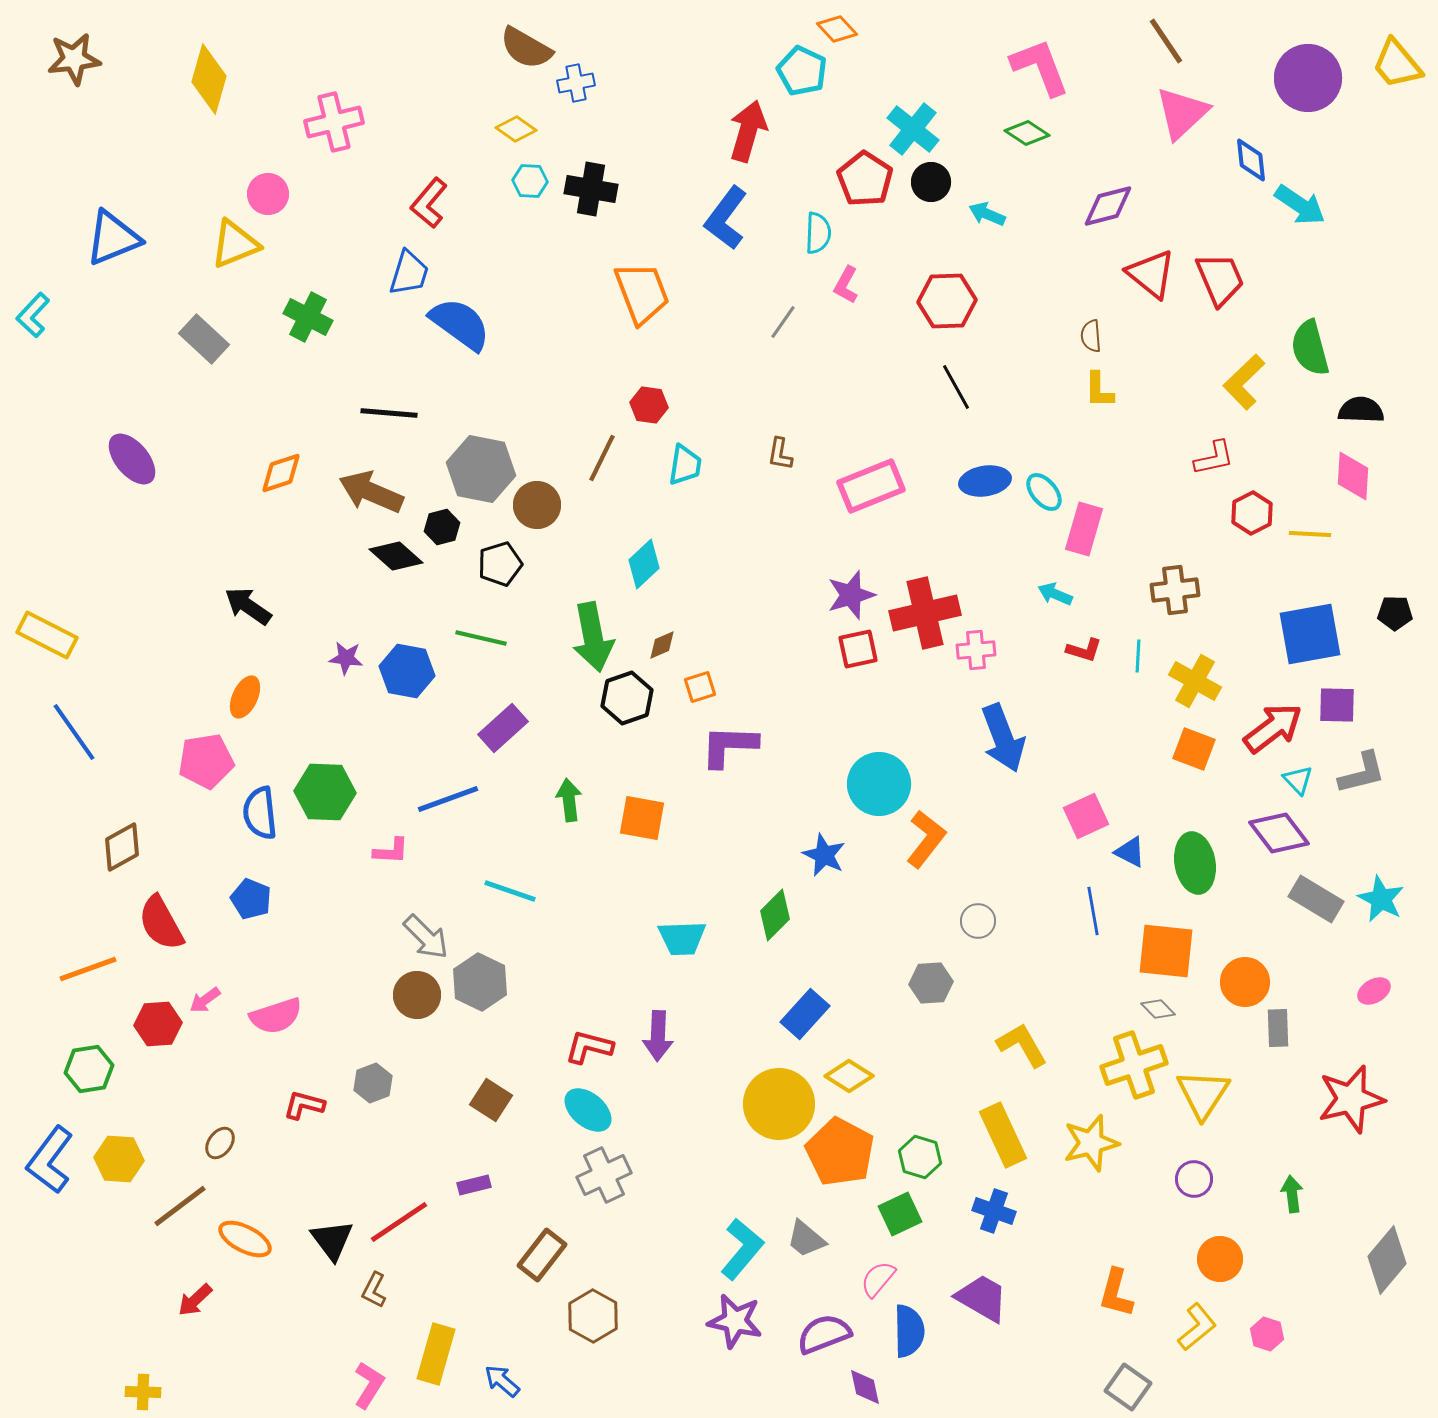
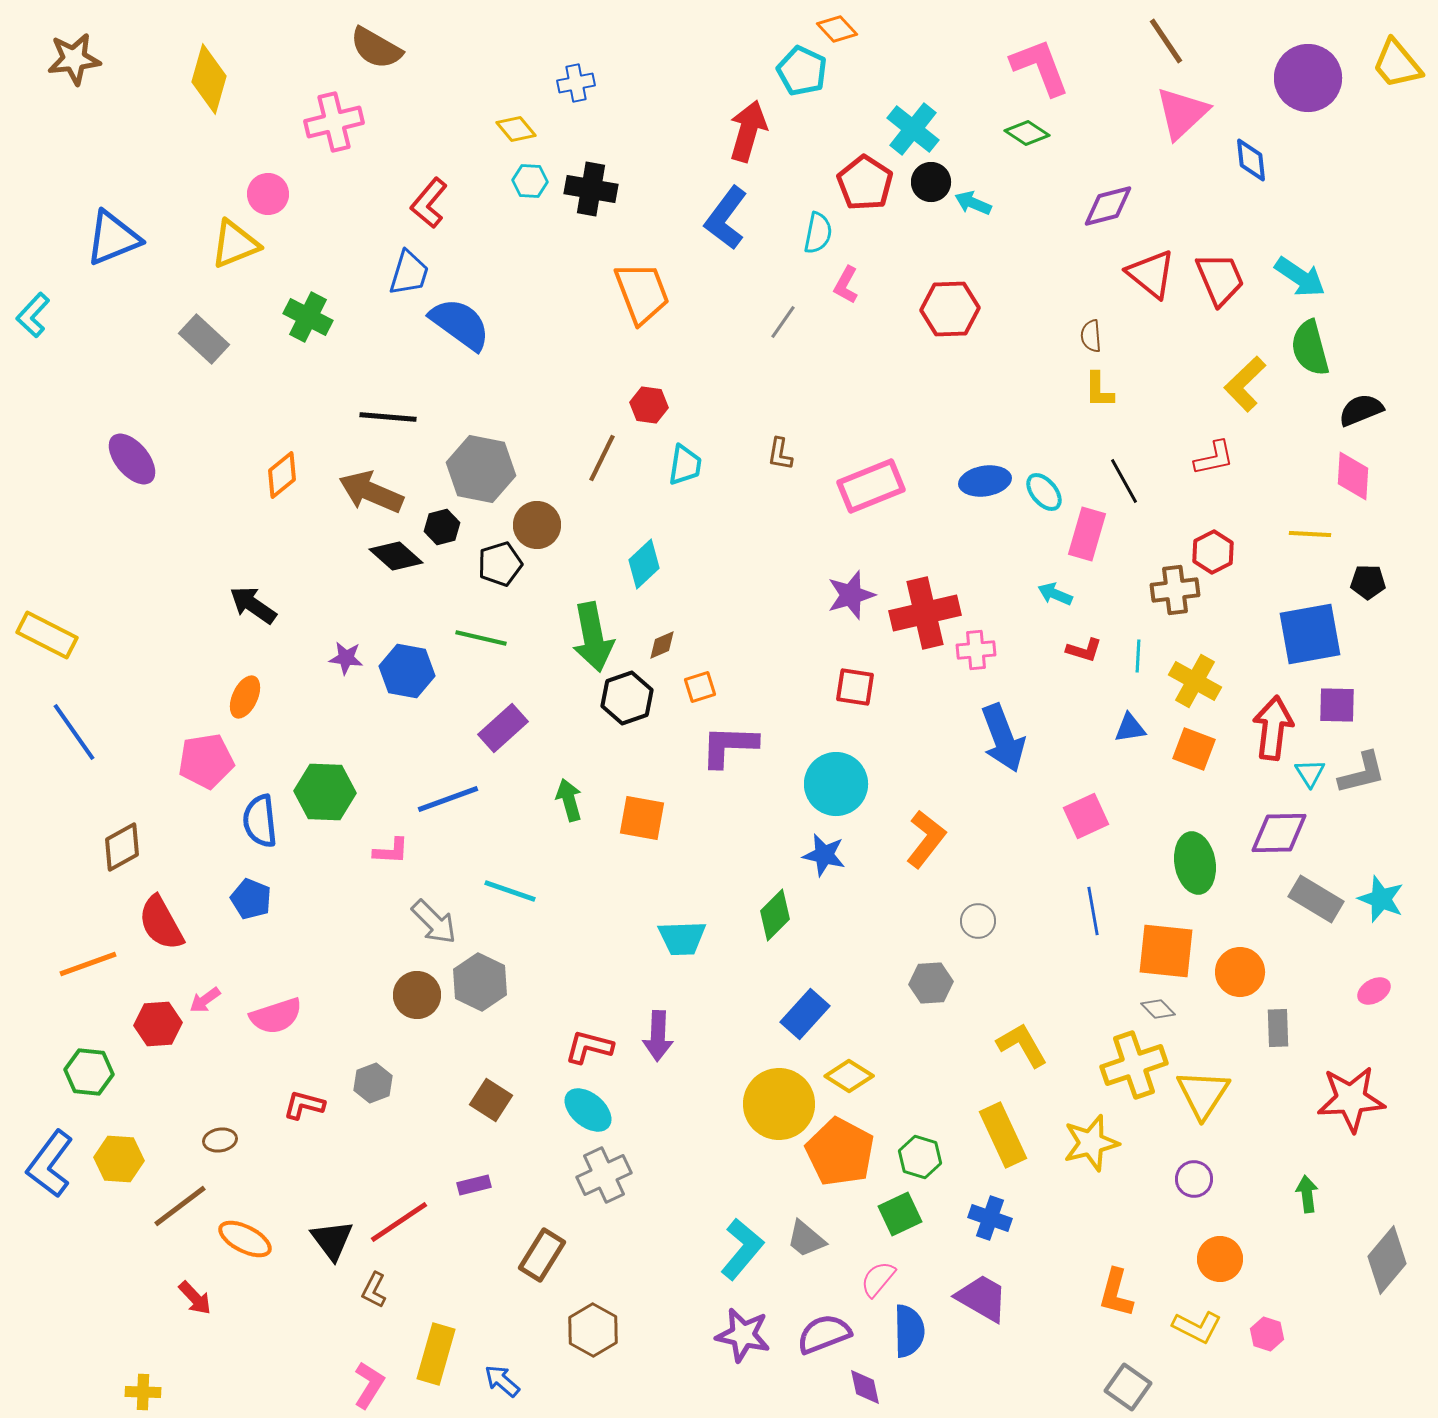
brown semicircle at (526, 48): moved 150 px left
yellow diamond at (516, 129): rotated 15 degrees clockwise
red pentagon at (865, 179): moved 4 px down
cyan arrow at (1300, 205): moved 72 px down
cyan arrow at (987, 214): moved 14 px left, 11 px up
cyan semicircle at (818, 233): rotated 9 degrees clockwise
red hexagon at (947, 301): moved 3 px right, 8 px down
yellow L-shape at (1244, 382): moved 1 px right, 2 px down
black line at (956, 387): moved 168 px right, 94 px down
black semicircle at (1361, 410): rotated 24 degrees counterclockwise
black line at (389, 413): moved 1 px left, 4 px down
orange diamond at (281, 473): moved 1 px right, 2 px down; rotated 21 degrees counterclockwise
brown circle at (537, 505): moved 20 px down
red hexagon at (1252, 513): moved 39 px left, 39 px down
pink rectangle at (1084, 529): moved 3 px right, 5 px down
black arrow at (248, 606): moved 5 px right, 1 px up
black pentagon at (1395, 613): moved 27 px left, 31 px up
red square at (858, 649): moved 3 px left, 38 px down; rotated 21 degrees clockwise
red arrow at (1273, 728): rotated 46 degrees counterclockwise
cyan triangle at (1298, 780): moved 12 px right, 7 px up; rotated 12 degrees clockwise
cyan circle at (879, 784): moved 43 px left
green arrow at (569, 800): rotated 9 degrees counterclockwise
blue semicircle at (260, 813): moved 8 px down
purple diamond at (1279, 833): rotated 54 degrees counterclockwise
blue triangle at (1130, 852): moved 124 px up; rotated 36 degrees counterclockwise
blue star at (824, 855): rotated 12 degrees counterclockwise
cyan star at (1381, 899): rotated 6 degrees counterclockwise
gray arrow at (426, 937): moved 8 px right, 15 px up
orange line at (88, 969): moved 5 px up
orange circle at (1245, 982): moved 5 px left, 10 px up
green hexagon at (89, 1069): moved 3 px down; rotated 15 degrees clockwise
red star at (1351, 1099): rotated 10 degrees clockwise
brown ellipse at (220, 1143): moved 3 px up; rotated 44 degrees clockwise
blue L-shape at (50, 1160): moved 4 px down
green arrow at (1292, 1194): moved 15 px right
blue cross at (994, 1211): moved 4 px left, 7 px down
brown rectangle at (542, 1255): rotated 6 degrees counterclockwise
red arrow at (195, 1300): moved 2 px up; rotated 90 degrees counterclockwise
brown hexagon at (593, 1316): moved 14 px down
purple star at (735, 1321): moved 8 px right, 14 px down
yellow L-shape at (1197, 1327): rotated 66 degrees clockwise
